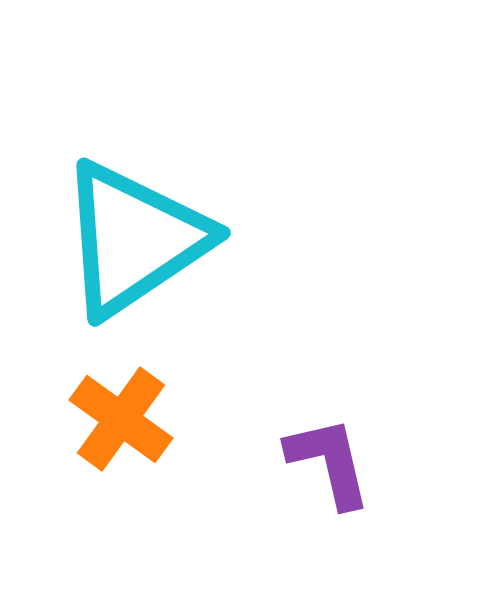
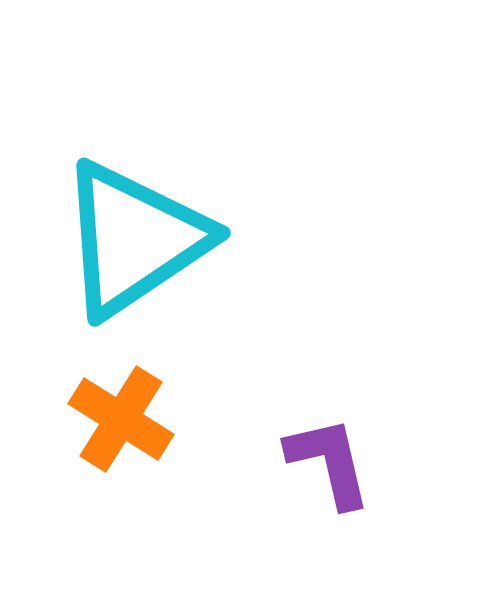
orange cross: rotated 4 degrees counterclockwise
